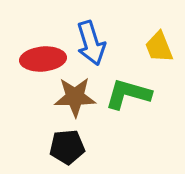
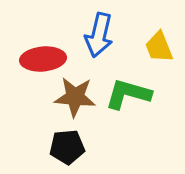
blue arrow: moved 8 px right, 8 px up; rotated 30 degrees clockwise
brown star: rotated 6 degrees clockwise
